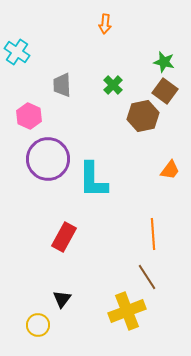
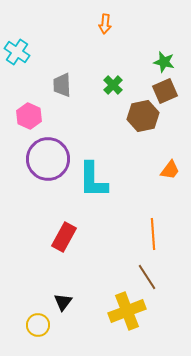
brown square: rotated 30 degrees clockwise
black triangle: moved 1 px right, 3 px down
